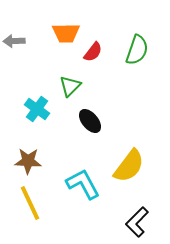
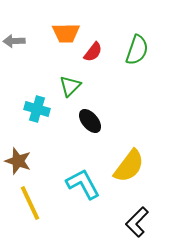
cyan cross: rotated 20 degrees counterclockwise
brown star: moved 10 px left; rotated 16 degrees clockwise
